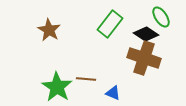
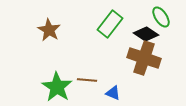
brown line: moved 1 px right, 1 px down
